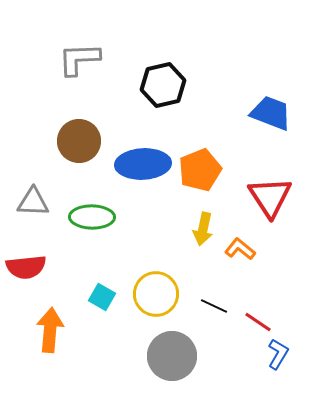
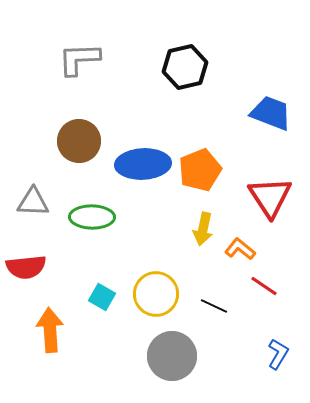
black hexagon: moved 22 px right, 18 px up
red line: moved 6 px right, 36 px up
orange arrow: rotated 9 degrees counterclockwise
